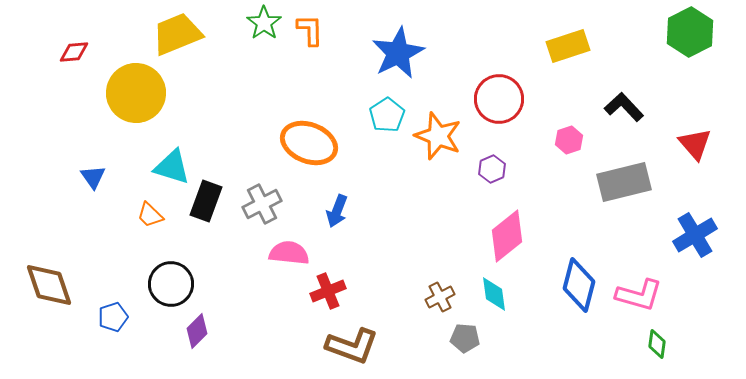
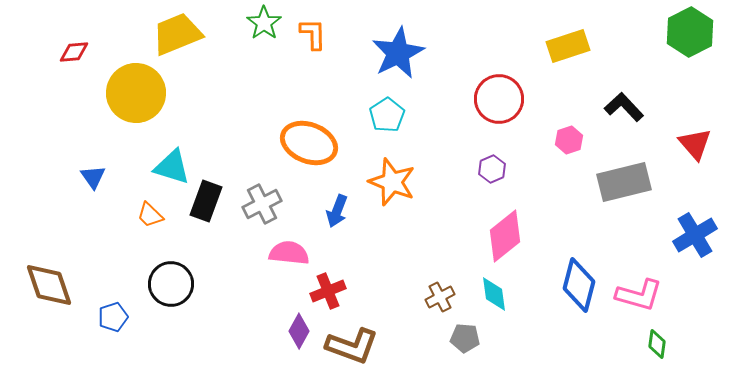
orange L-shape: moved 3 px right, 4 px down
orange star: moved 46 px left, 46 px down
pink diamond: moved 2 px left
purple diamond: moved 102 px right; rotated 16 degrees counterclockwise
